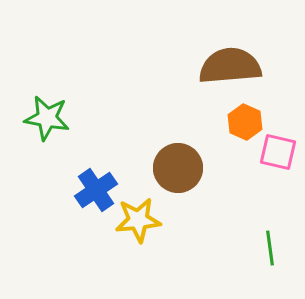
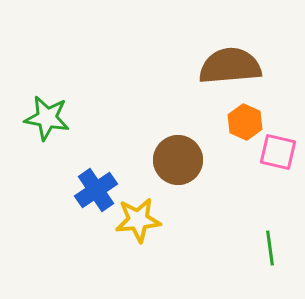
brown circle: moved 8 px up
